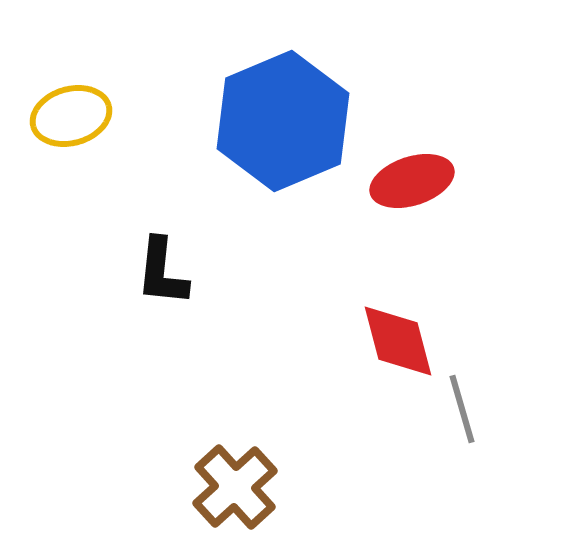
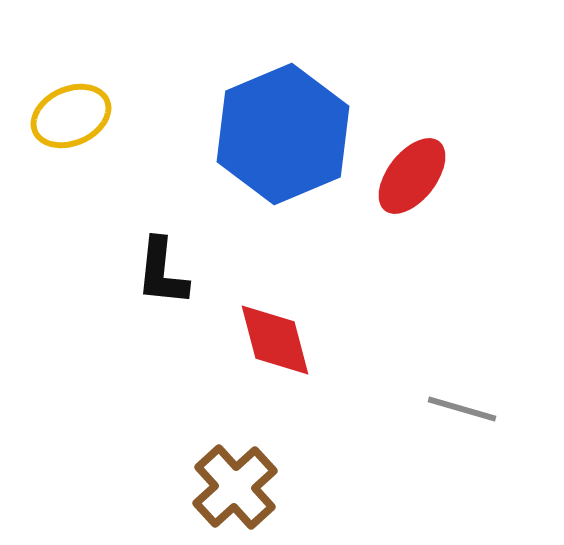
yellow ellipse: rotated 8 degrees counterclockwise
blue hexagon: moved 13 px down
red ellipse: moved 5 px up; rotated 34 degrees counterclockwise
red diamond: moved 123 px left, 1 px up
gray line: rotated 58 degrees counterclockwise
